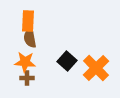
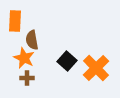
orange rectangle: moved 13 px left
brown semicircle: moved 2 px right, 2 px down
orange star: moved 1 px left, 4 px up; rotated 20 degrees clockwise
